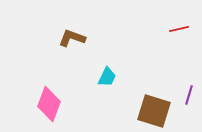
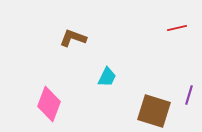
red line: moved 2 px left, 1 px up
brown L-shape: moved 1 px right
